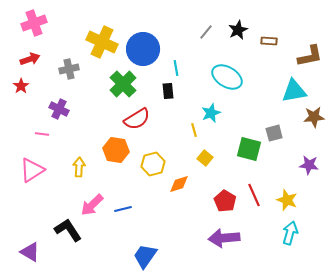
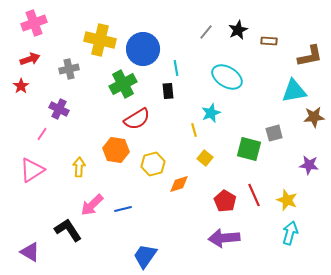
yellow cross: moved 2 px left, 2 px up; rotated 12 degrees counterclockwise
green cross: rotated 16 degrees clockwise
pink line: rotated 64 degrees counterclockwise
